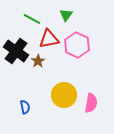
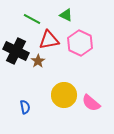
green triangle: rotated 40 degrees counterclockwise
red triangle: moved 1 px down
pink hexagon: moved 3 px right, 2 px up
black cross: rotated 10 degrees counterclockwise
pink semicircle: rotated 120 degrees clockwise
